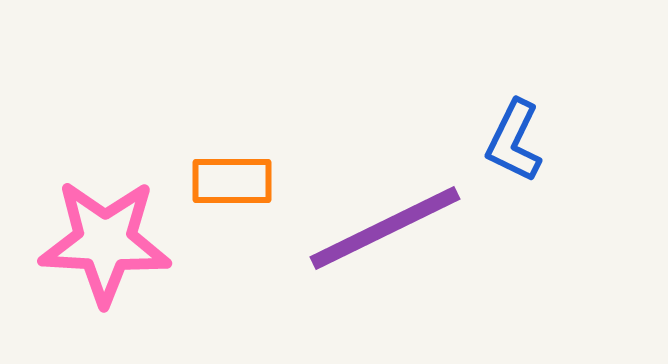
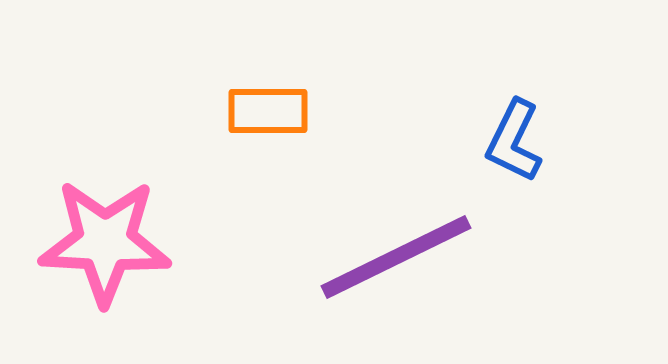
orange rectangle: moved 36 px right, 70 px up
purple line: moved 11 px right, 29 px down
